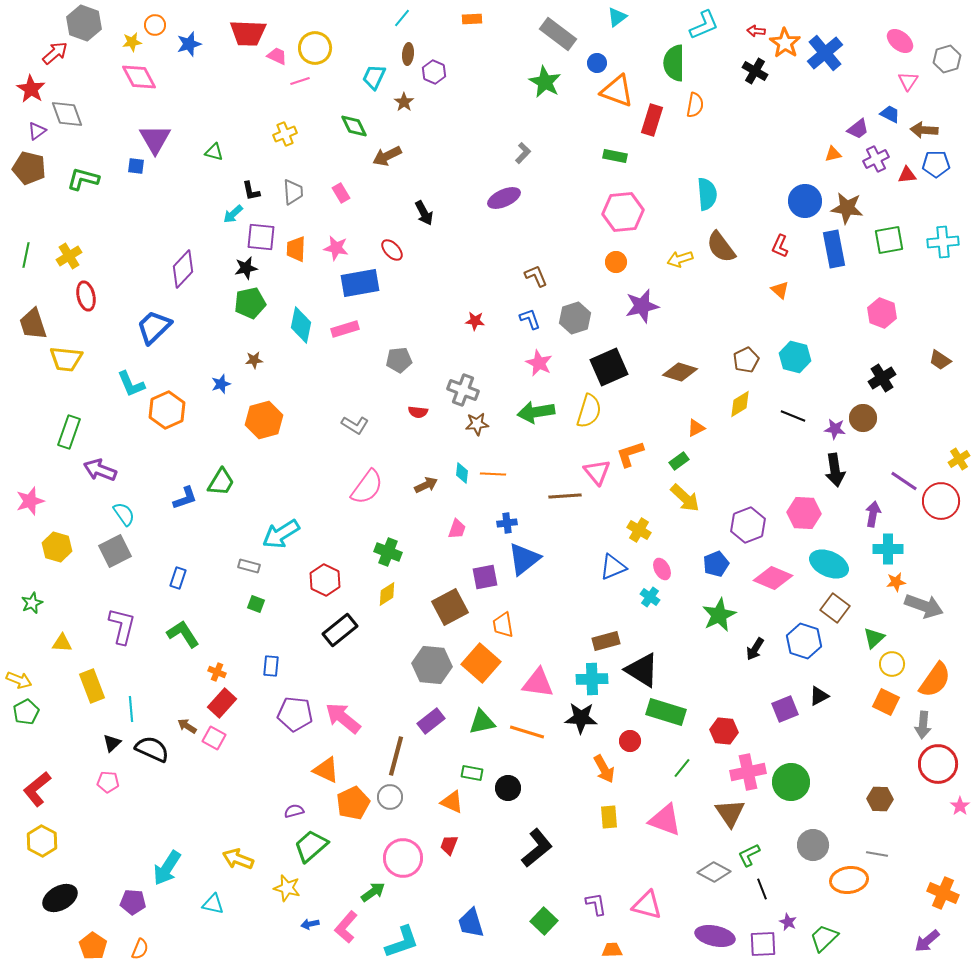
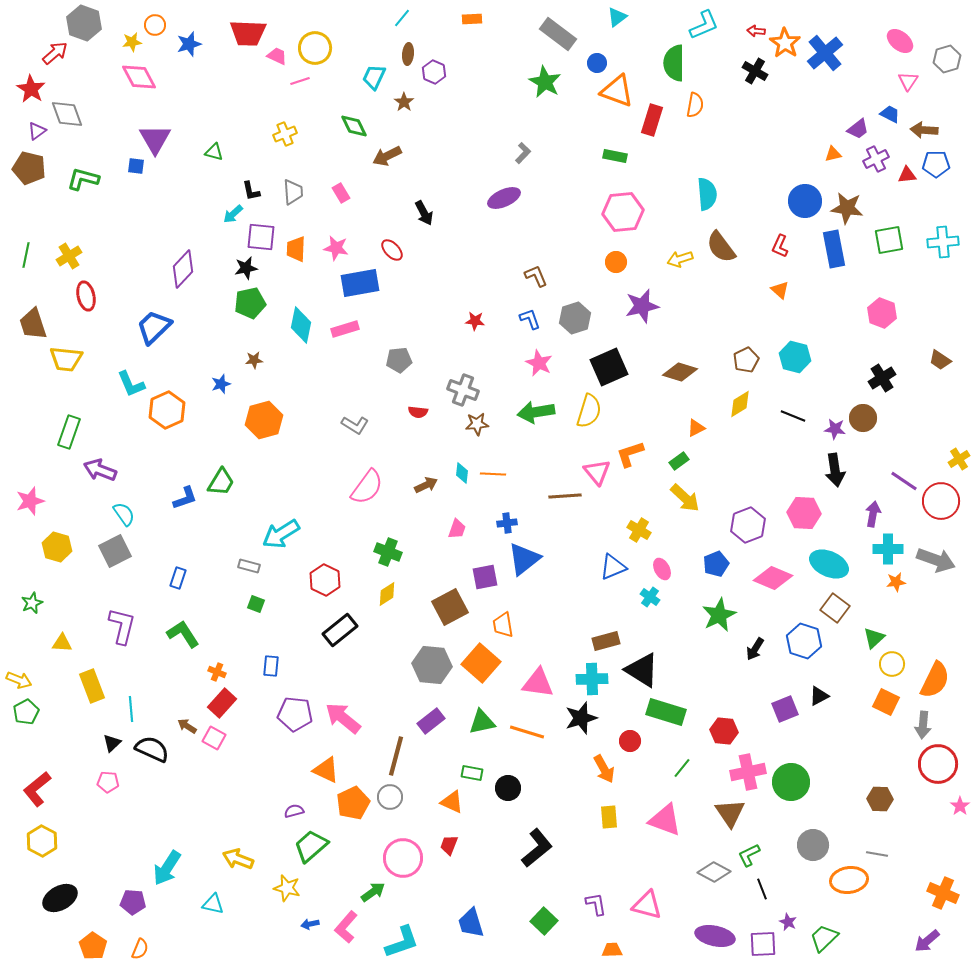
gray arrow at (924, 606): moved 12 px right, 46 px up
orange semicircle at (935, 680): rotated 9 degrees counterclockwise
black star at (581, 718): rotated 20 degrees counterclockwise
